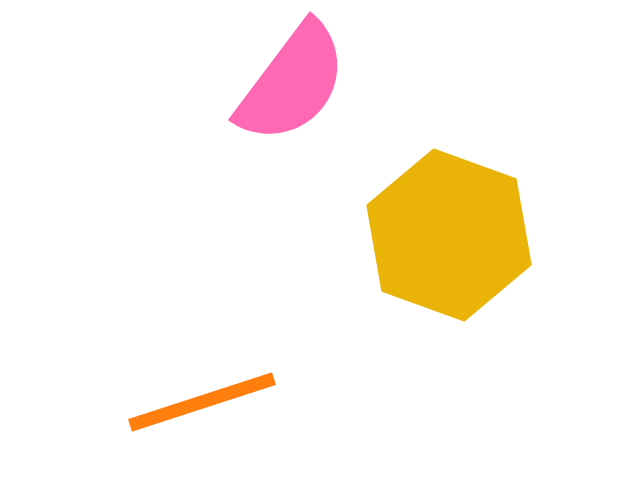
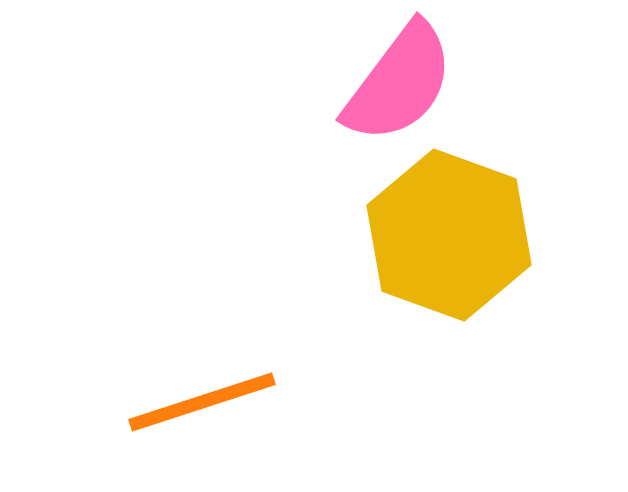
pink semicircle: moved 107 px right
